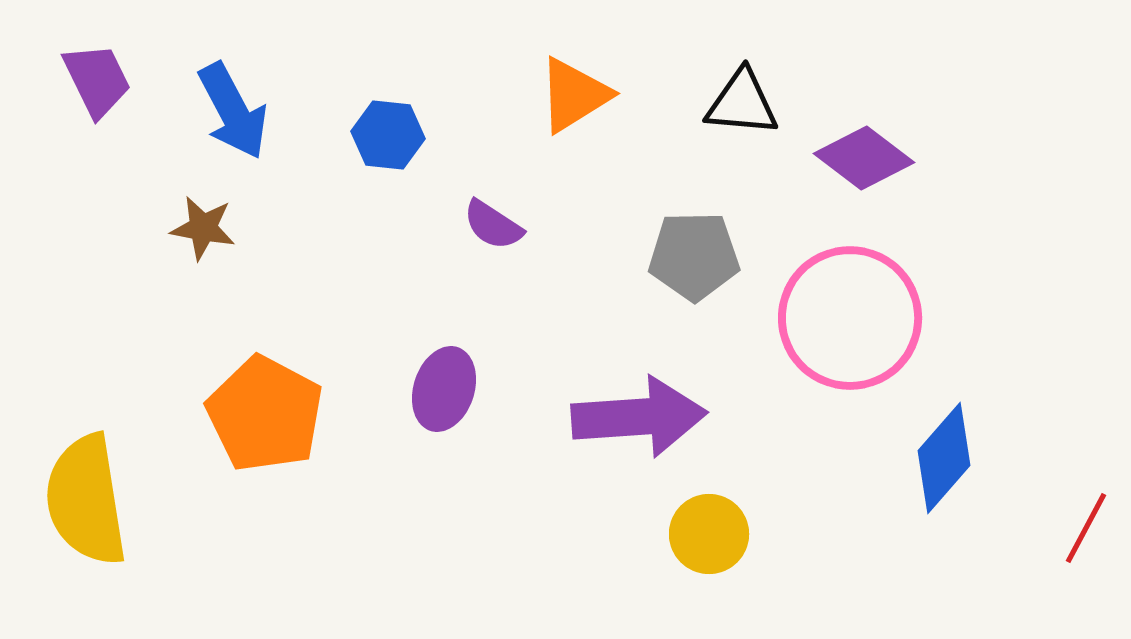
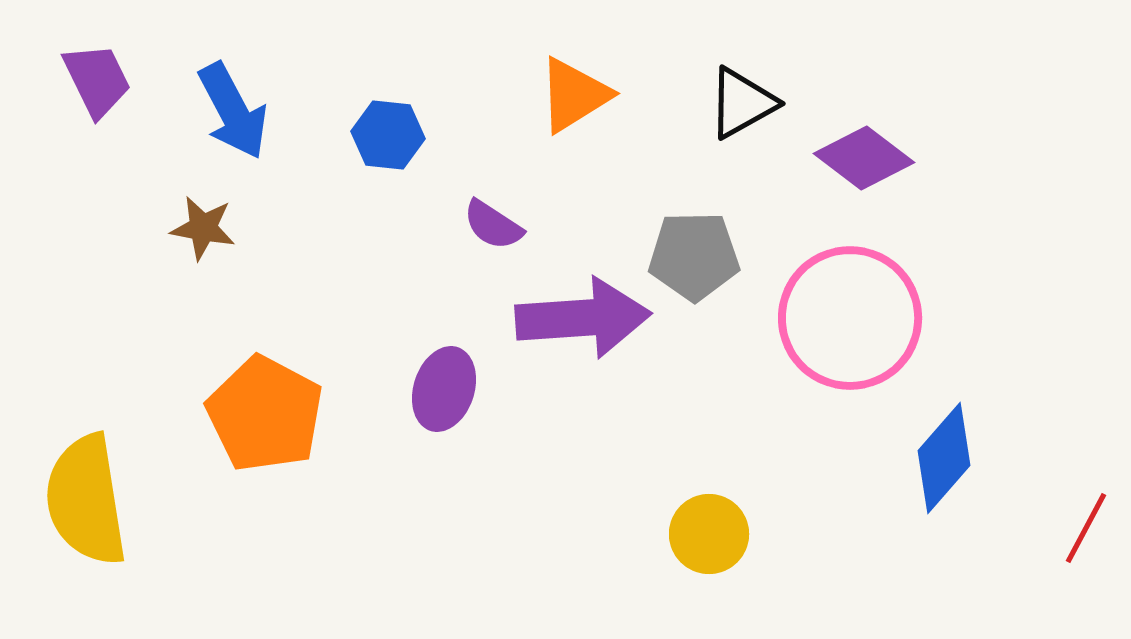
black triangle: rotated 34 degrees counterclockwise
purple arrow: moved 56 px left, 99 px up
